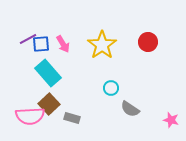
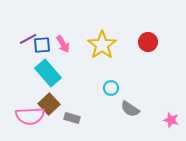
blue square: moved 1 px right, 1 px down
